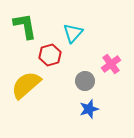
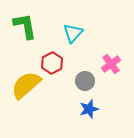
red hexagon: moved 2 px right, 8 px down; rotated 10 degrees counterclockwise
